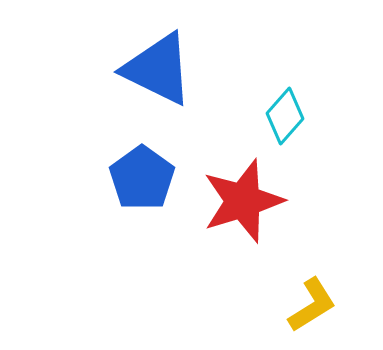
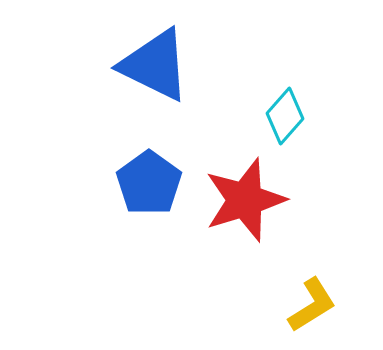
blue triangle: moved 3 px left, 4 px up
blue pentagon: moved 7 px right, 5 px down
red star: moved 2 px right, 1 px up
